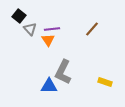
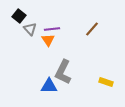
yellow rectangle: moved 1 px right
